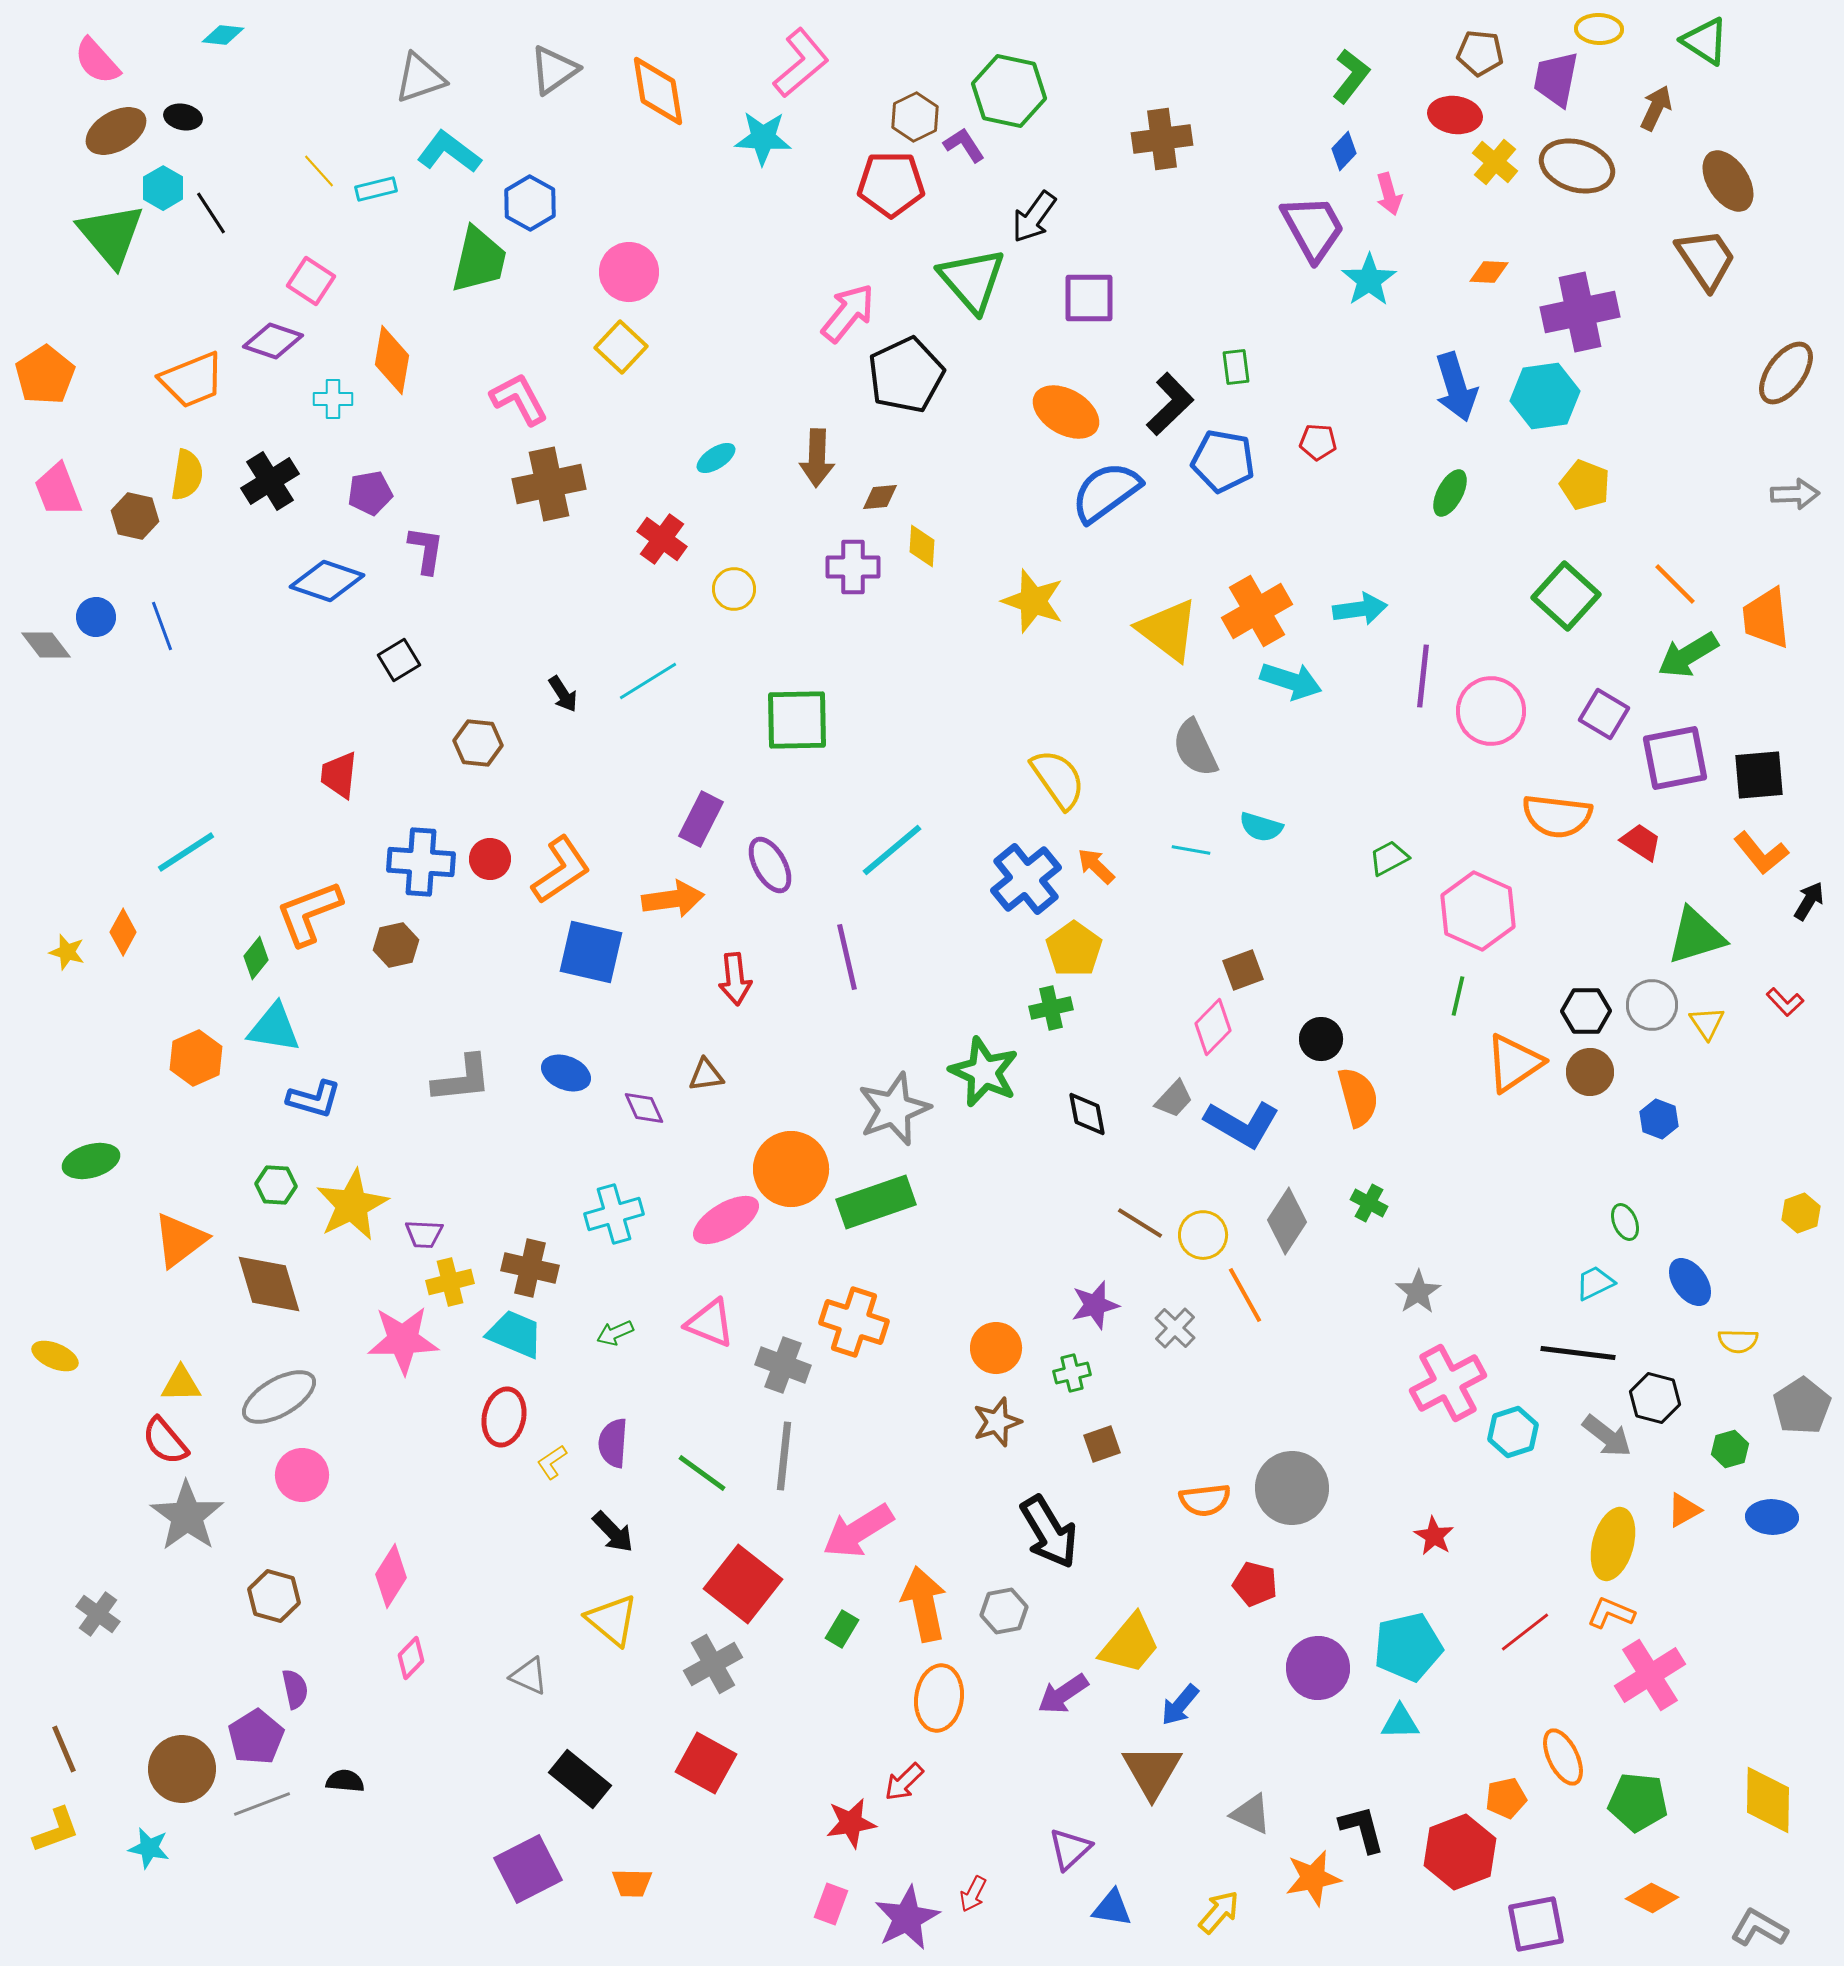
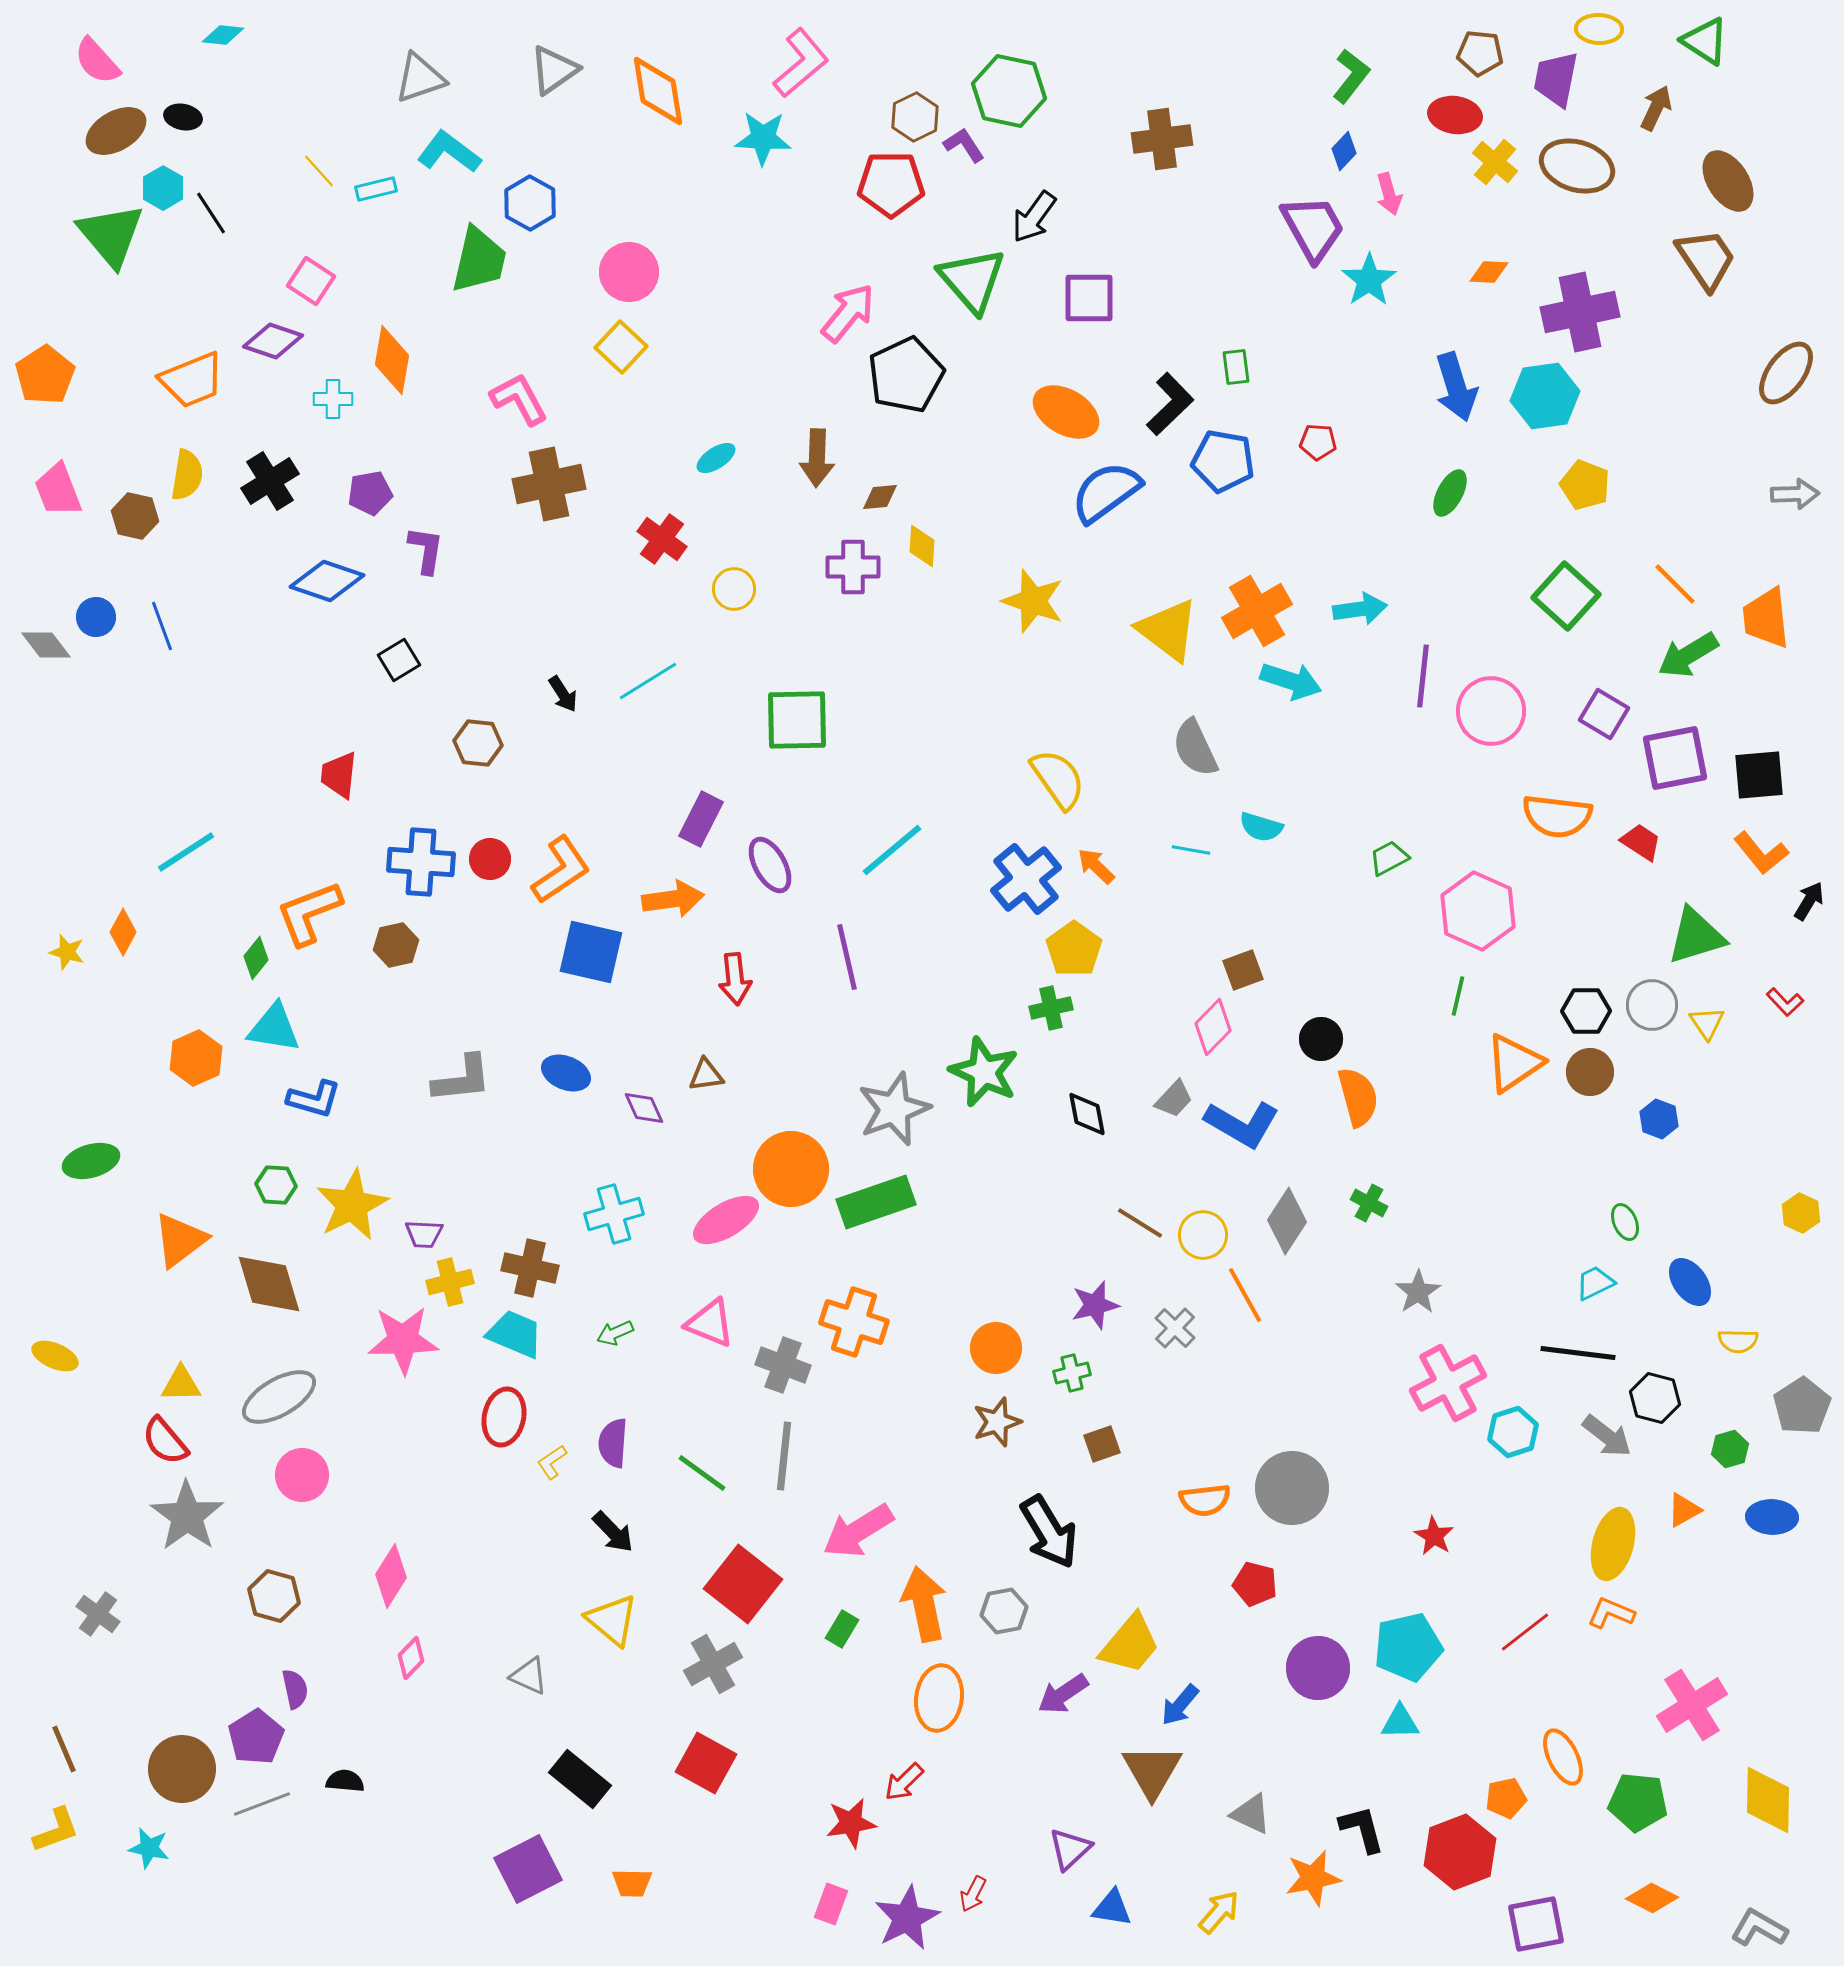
yellow hexagon at (1801, 1213): rotated 15 degrees counterclockwise
pink cross at (1650, 1675): moved 42 px right, 30 px down
